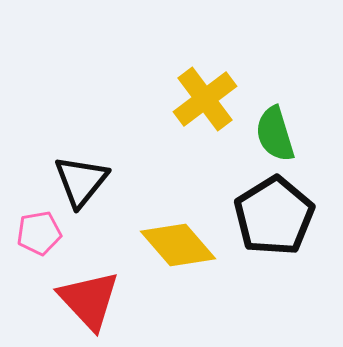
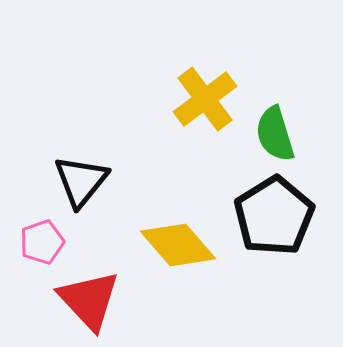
pink pentagon: moved 3 px right, 9 px down; rotated 9 degrees counterclockwise
